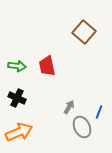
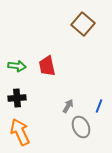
brown square: moved 1 px left, 8 px up
black cross: rotated 30 degrees counterclockwise
gray arrow: moved 1 px left, 1 px up
blue line: moved 6 px up
gray ellipse: moved 1 px left
orange arrow: moved 1 px right; rotated 92 degrees counterclockwise
